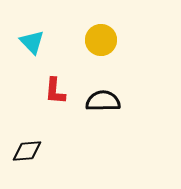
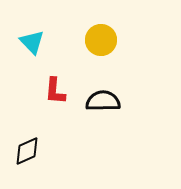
black diamond: rotated 20 degrees counterclockwise
